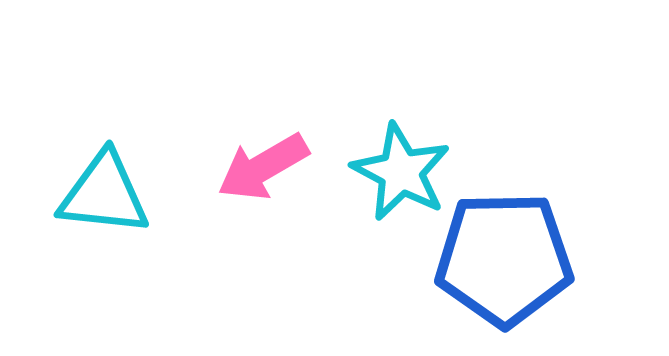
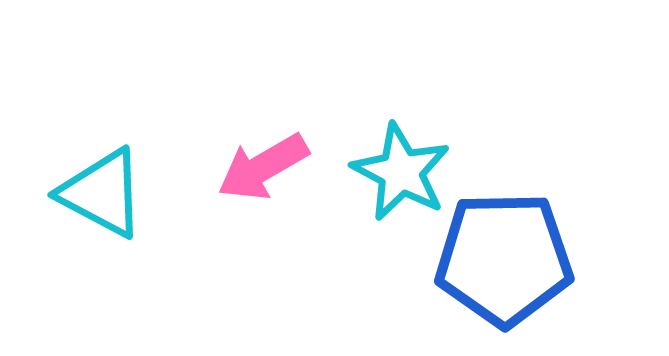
cyan triangle: moved 2 px left, 1 px up; rotated 22 degrees clockwise
